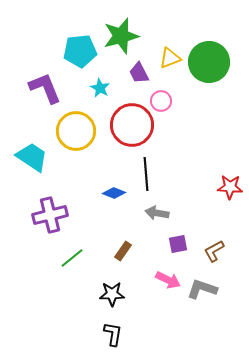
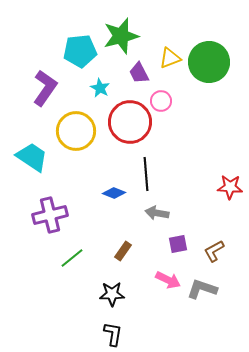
purple L-shape: rotated 57 degrees clockwise
red circle: moved 2 px left, 3 px up
